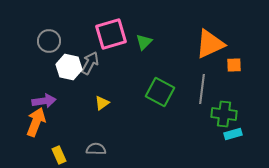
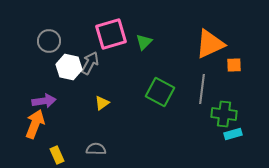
orange arrow: moved 1 px left, 2 px down
yellow rectangle: moved 2 px left
